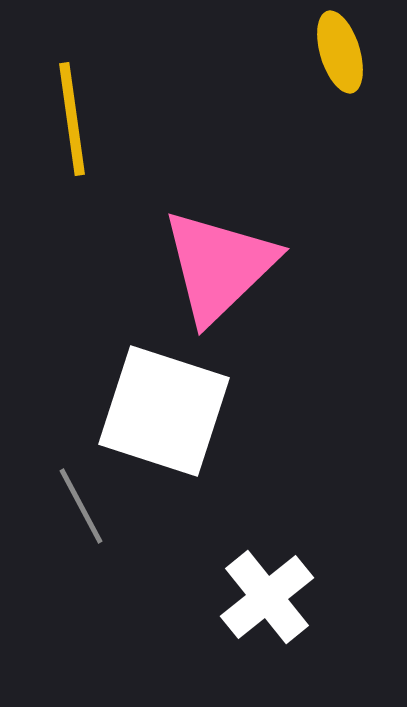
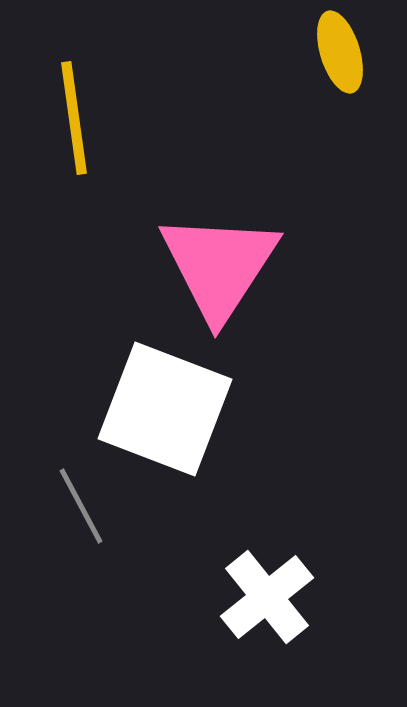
yellow line: moved 2 px right, 1 px up
pink triangle: rotated 13 degrees counterclockwise
white square: moved 1 px right, 2 px up; rotated 3 degrees clockwise
